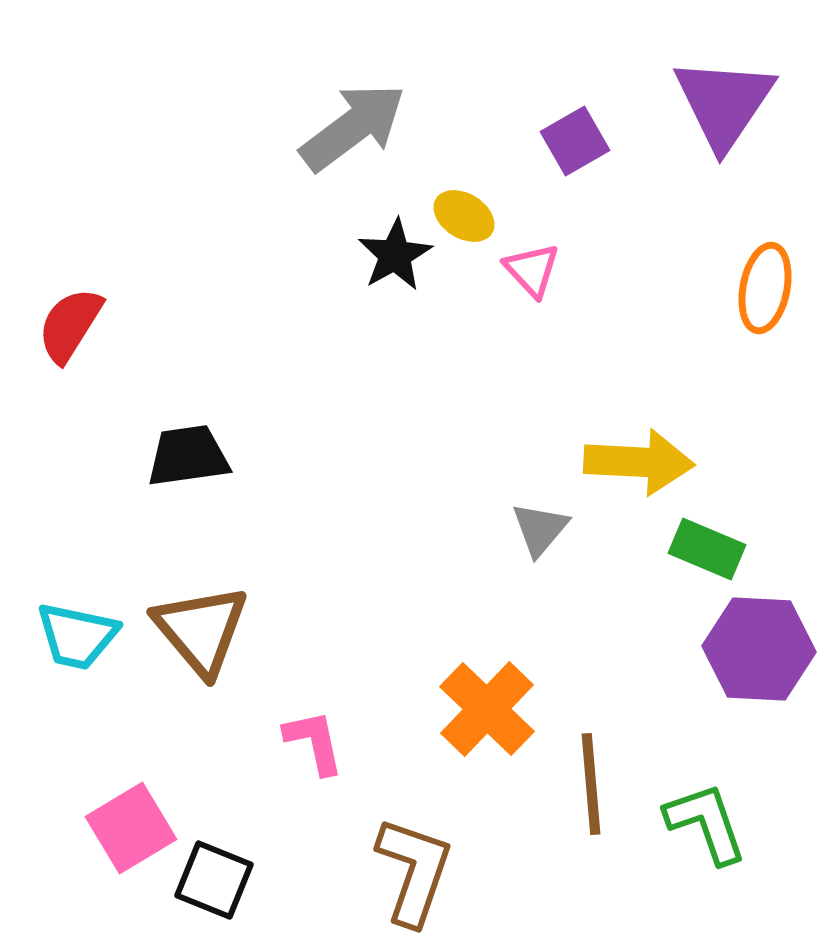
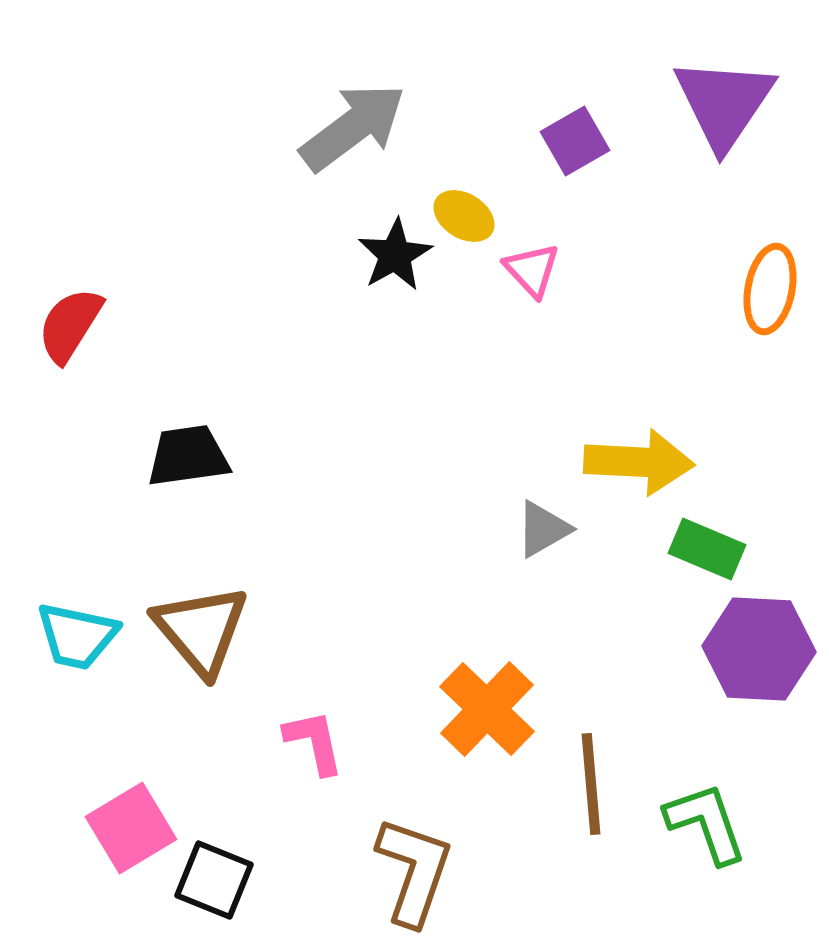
orange ellipse: moved 5 px right, 1 px down
gray triangle: moved 3 px right; rotated 20 degrees clockwise
